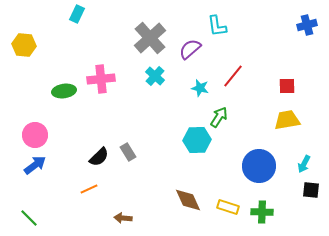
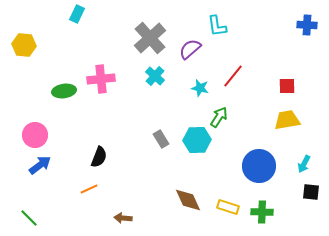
blue cross: rotated 18 degrees clockwise
gray rectangle: moved 33 px right, 13 px up
black semicircle: rotated 25 degrees counterclockwise
blue arrow: moved 5 px right
black square: moved 2 px down
